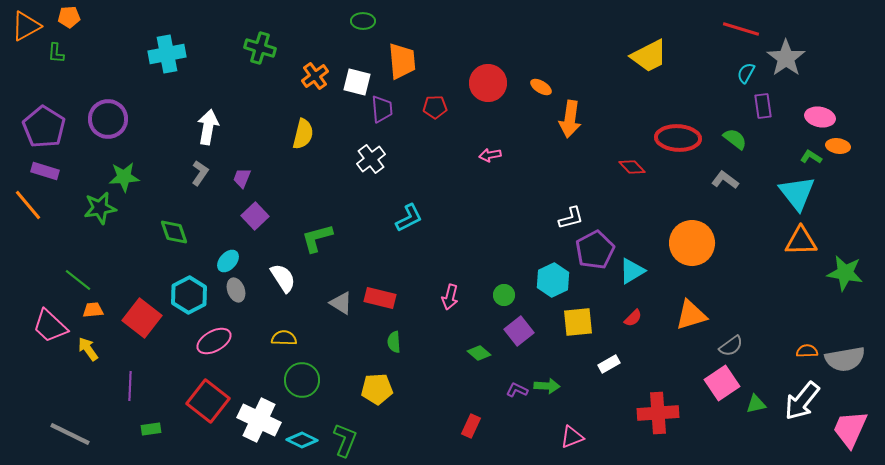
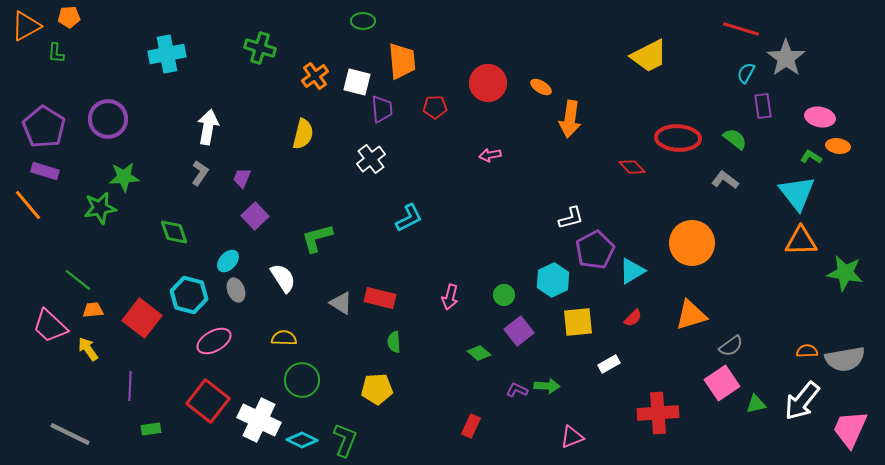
cyan hexagon at (189, 295): rotated 18 degrees counterclockwise
